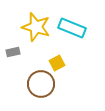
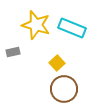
yellow star: moved 2 px up
yellow square: rotated 14 degrees counterclockwise
brown circle: moved 23 px right, 5 px down
